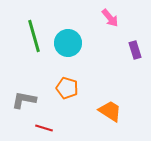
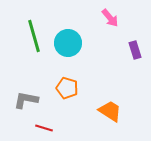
gray L-shape: moved 2 px right
